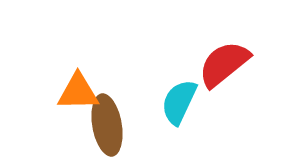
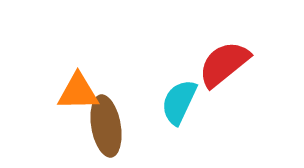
brown ellipse: moved 1 px left, 1 px down
